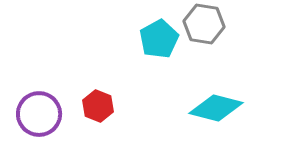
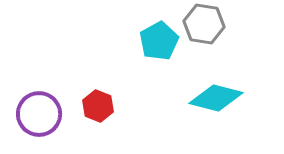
cyan pentagon: moved 2 px down
cyan diamond: moved 10 px up
